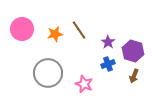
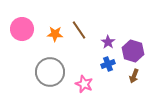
orange star: rotated 14 degrees clockwise
gray circle: moved 2 px right, 1 px up
